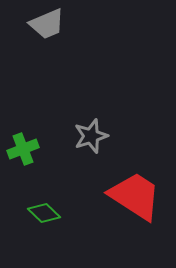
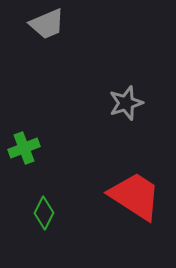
gray star: moved 35 px right, 33 px up
green cross: moved 1 px right, 1 px up
green diamond: rotated 72 degrees clockwise
